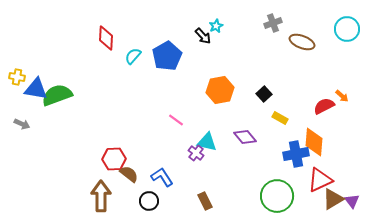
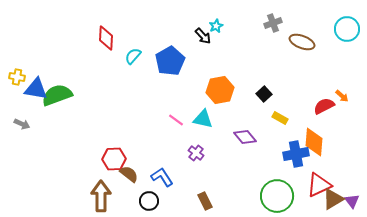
blue pentagon: moved 3 px right, 5 px down
cyan triangle: moved 4 px left, 23 px up
red triangle: moved 1 px left, 5 px down
